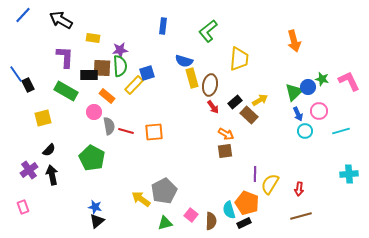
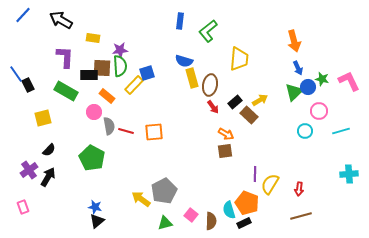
blue rectangle at (163, 26): moved 17 px right, 5 px up
blue arrow at (298, 114): moved 46 px up
black arrow at (52, 175): moved 4 px left, 2 px down; rotated 42 degrees clockwise
